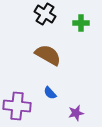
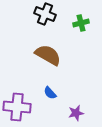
black cross: rotated 10 degrees counterclockwise
green cross: rotated 14 degrees counterclockwise
purple cross: moved 1 px down
